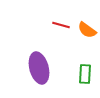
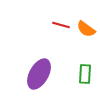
orange semicircle: moved 1 px left, 1 px up
purple ellipse: moved 6 px down; rotated 44 degrees clockwise
